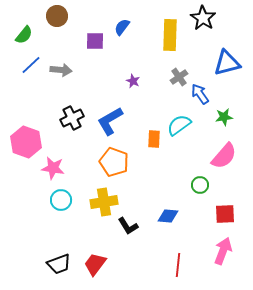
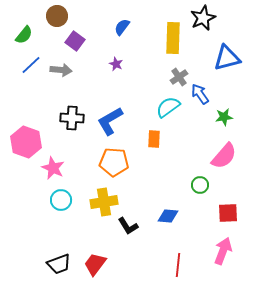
black star: rotated 15 degrees clockwise
yellow rectangle: moved 3 px right, 3 px down
purple square: moved 20 px left; rotated 36 degrees clockwise
blue triangle: moved 5 px up
purple star: moved 17 px left, 17 px up
black cross: rotated 30 degrees clockwise
cyan semicircle: moved 11 px left, 18 px up
orange pentagon: rotated 16 degrees counterclockwise
pink star: rotated 15 degrees clockwise
red square: moved 3 px right, 1 px up
